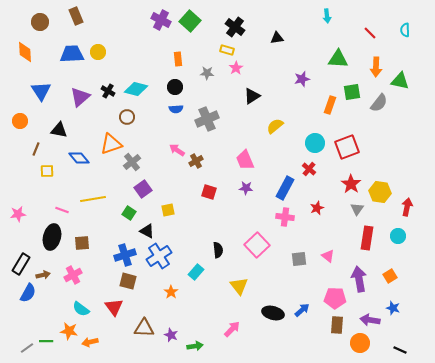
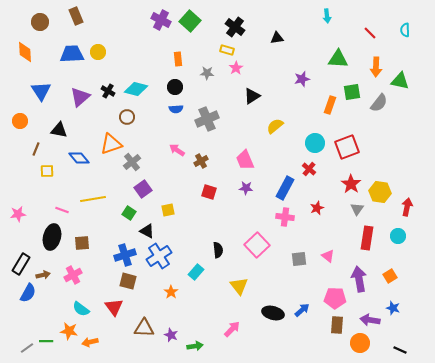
brown cross at (196, 161): moved 5 px right
